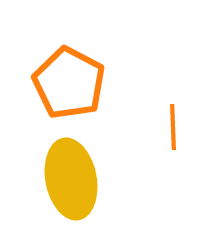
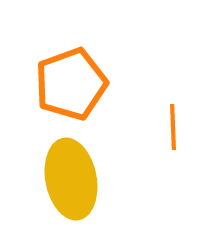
orange pentagon: moved 2 px right, 1 px down; rotated 24 degrees clockwise
